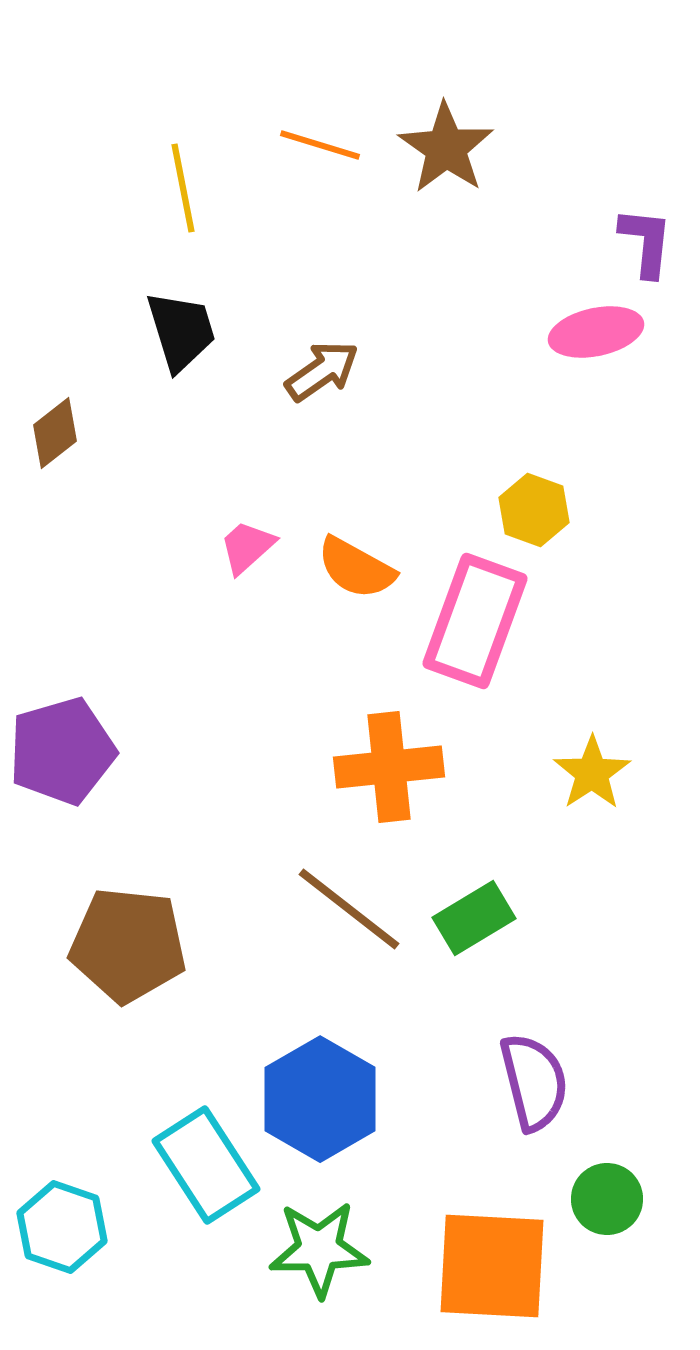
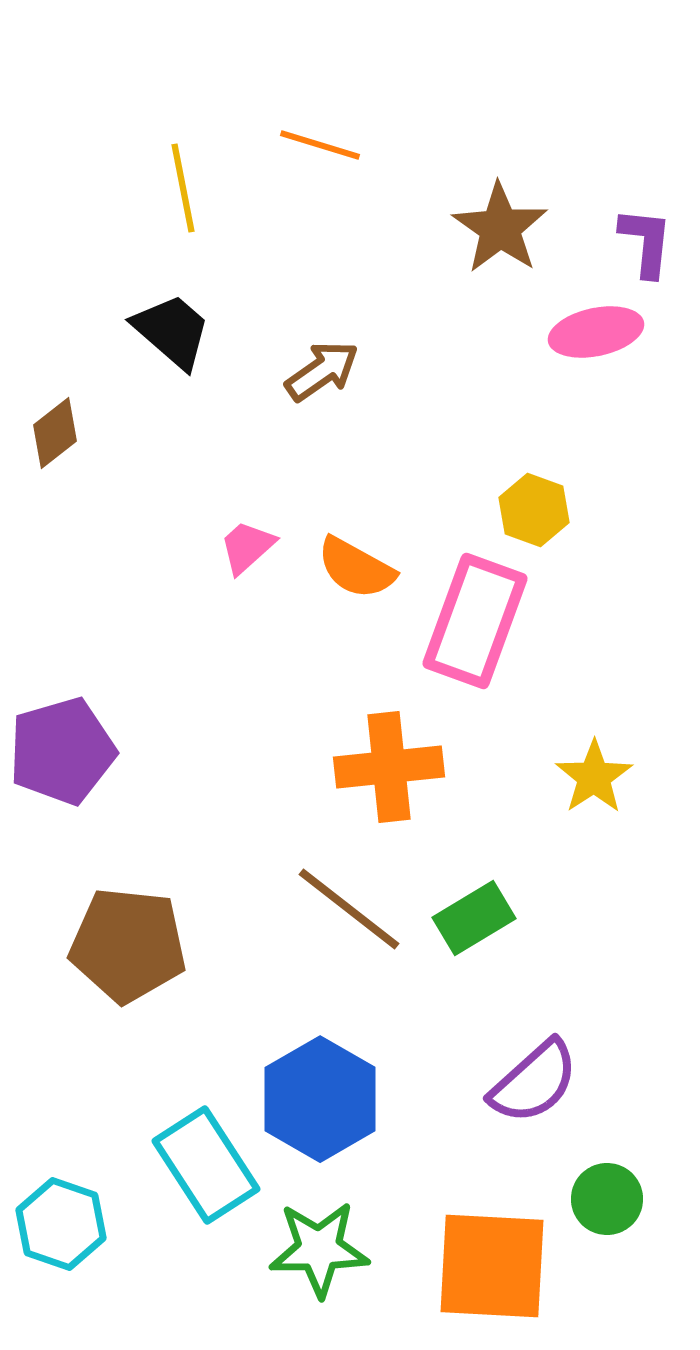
brown star: moved 54 px right, 80 px down
black trapezoid: moved 9 px left; rotated 32 degrees counterclockwise
yellow star: moved 2 px right, 4 px down
purple semicircle: rotated 62 degrees clockwise
cyan hexagon: moved 1 px left, 3 px up
